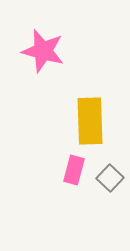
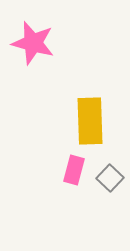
pink star: moved 10 px left, 8 px up
